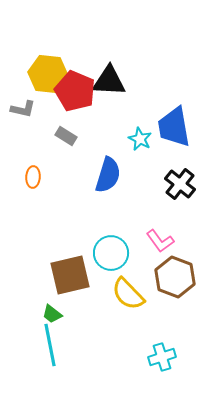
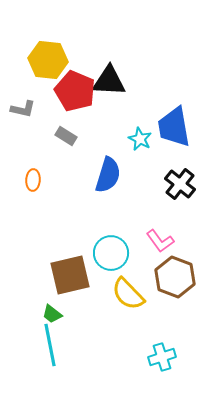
yellow hexagon: moved 14 px up
orange ellipse: moved 3 px down
